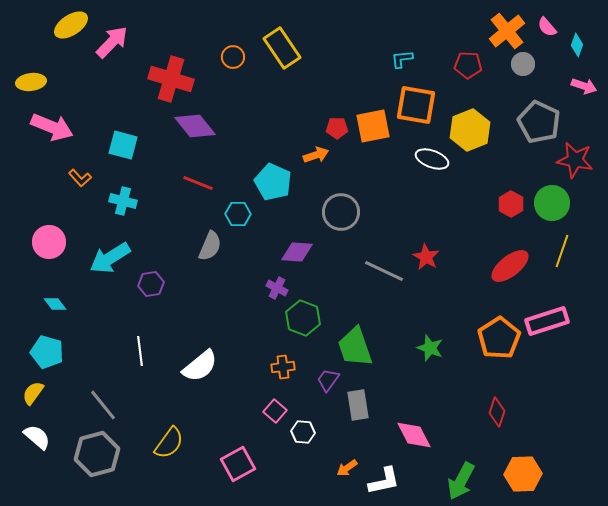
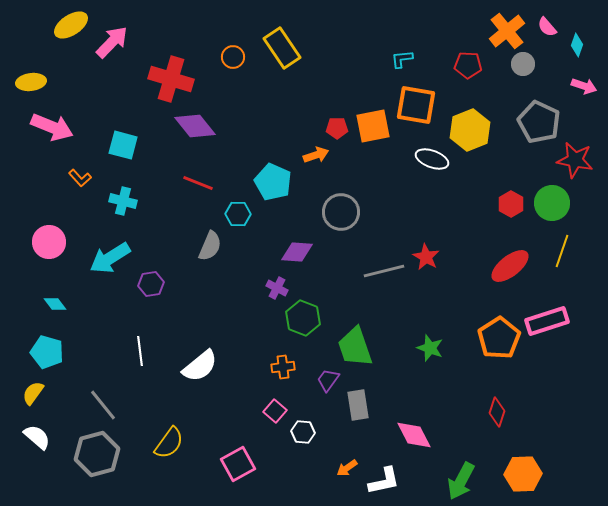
gray line at (384, 271): rotated 39 degrees counterclockwise
